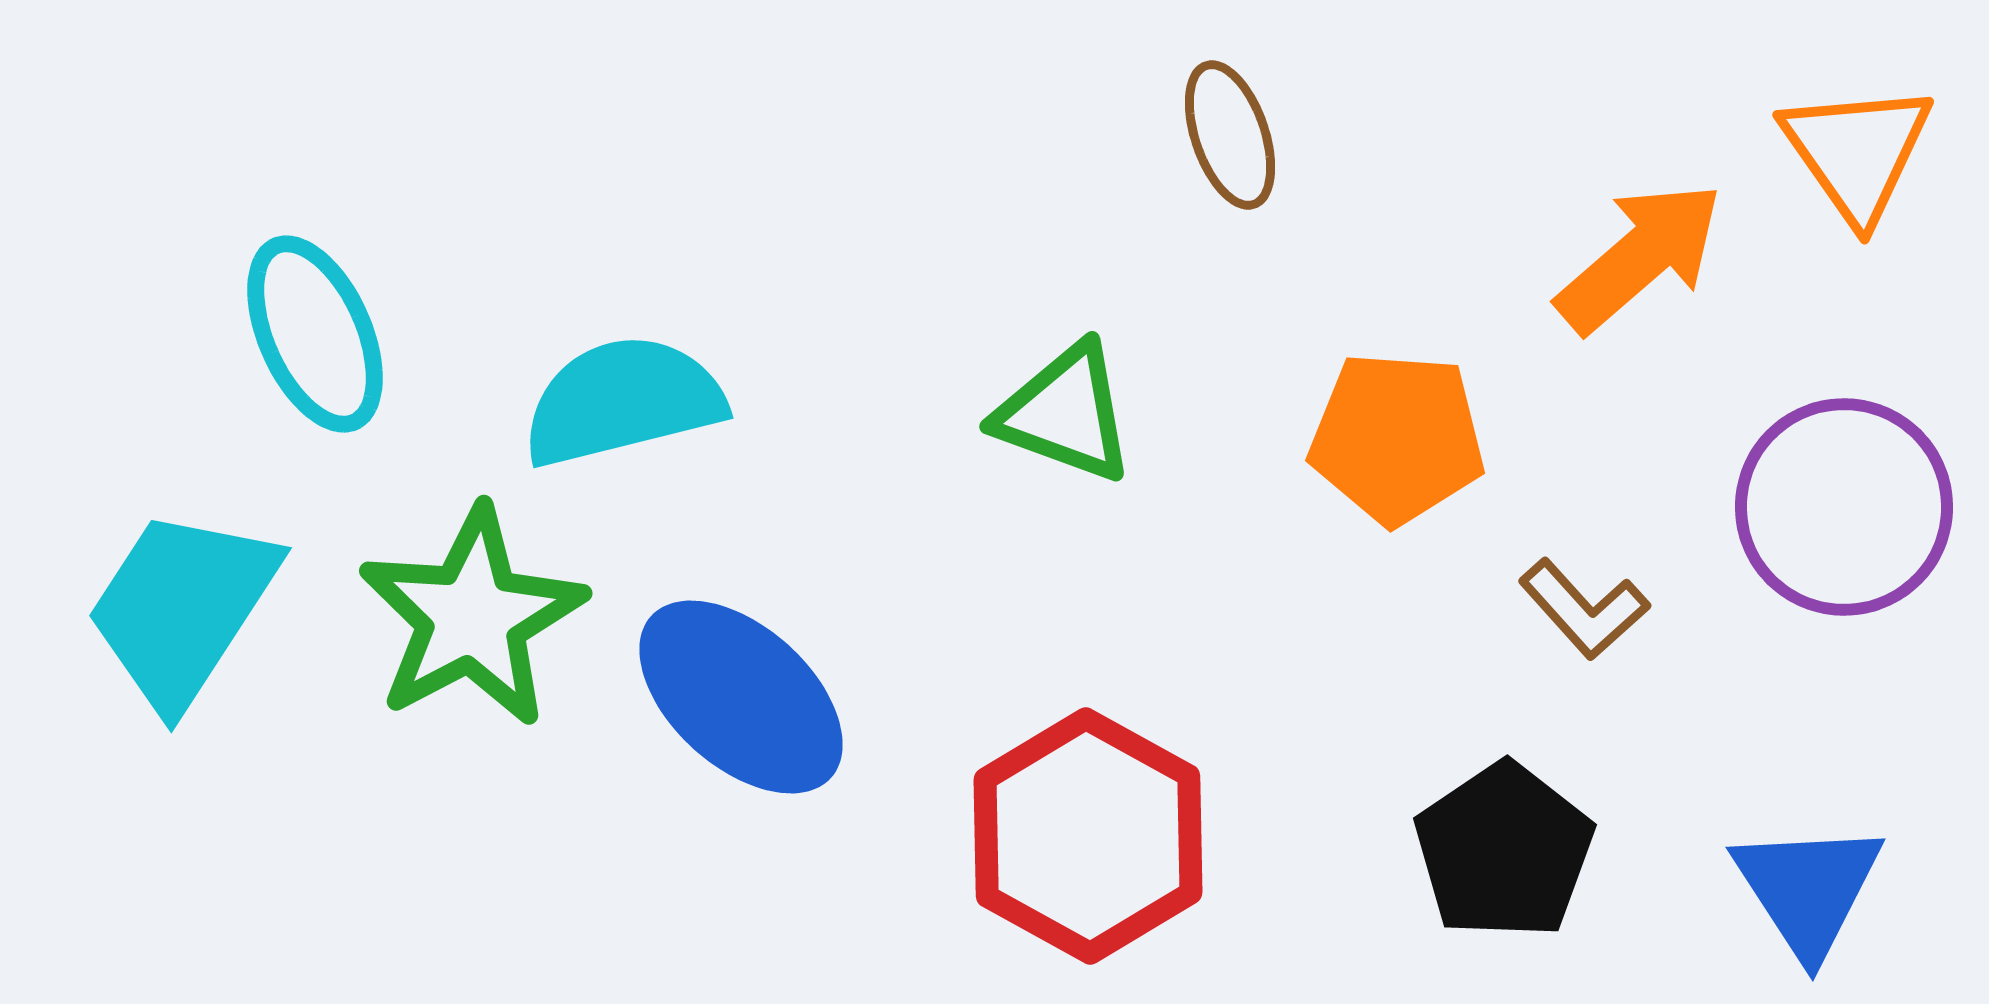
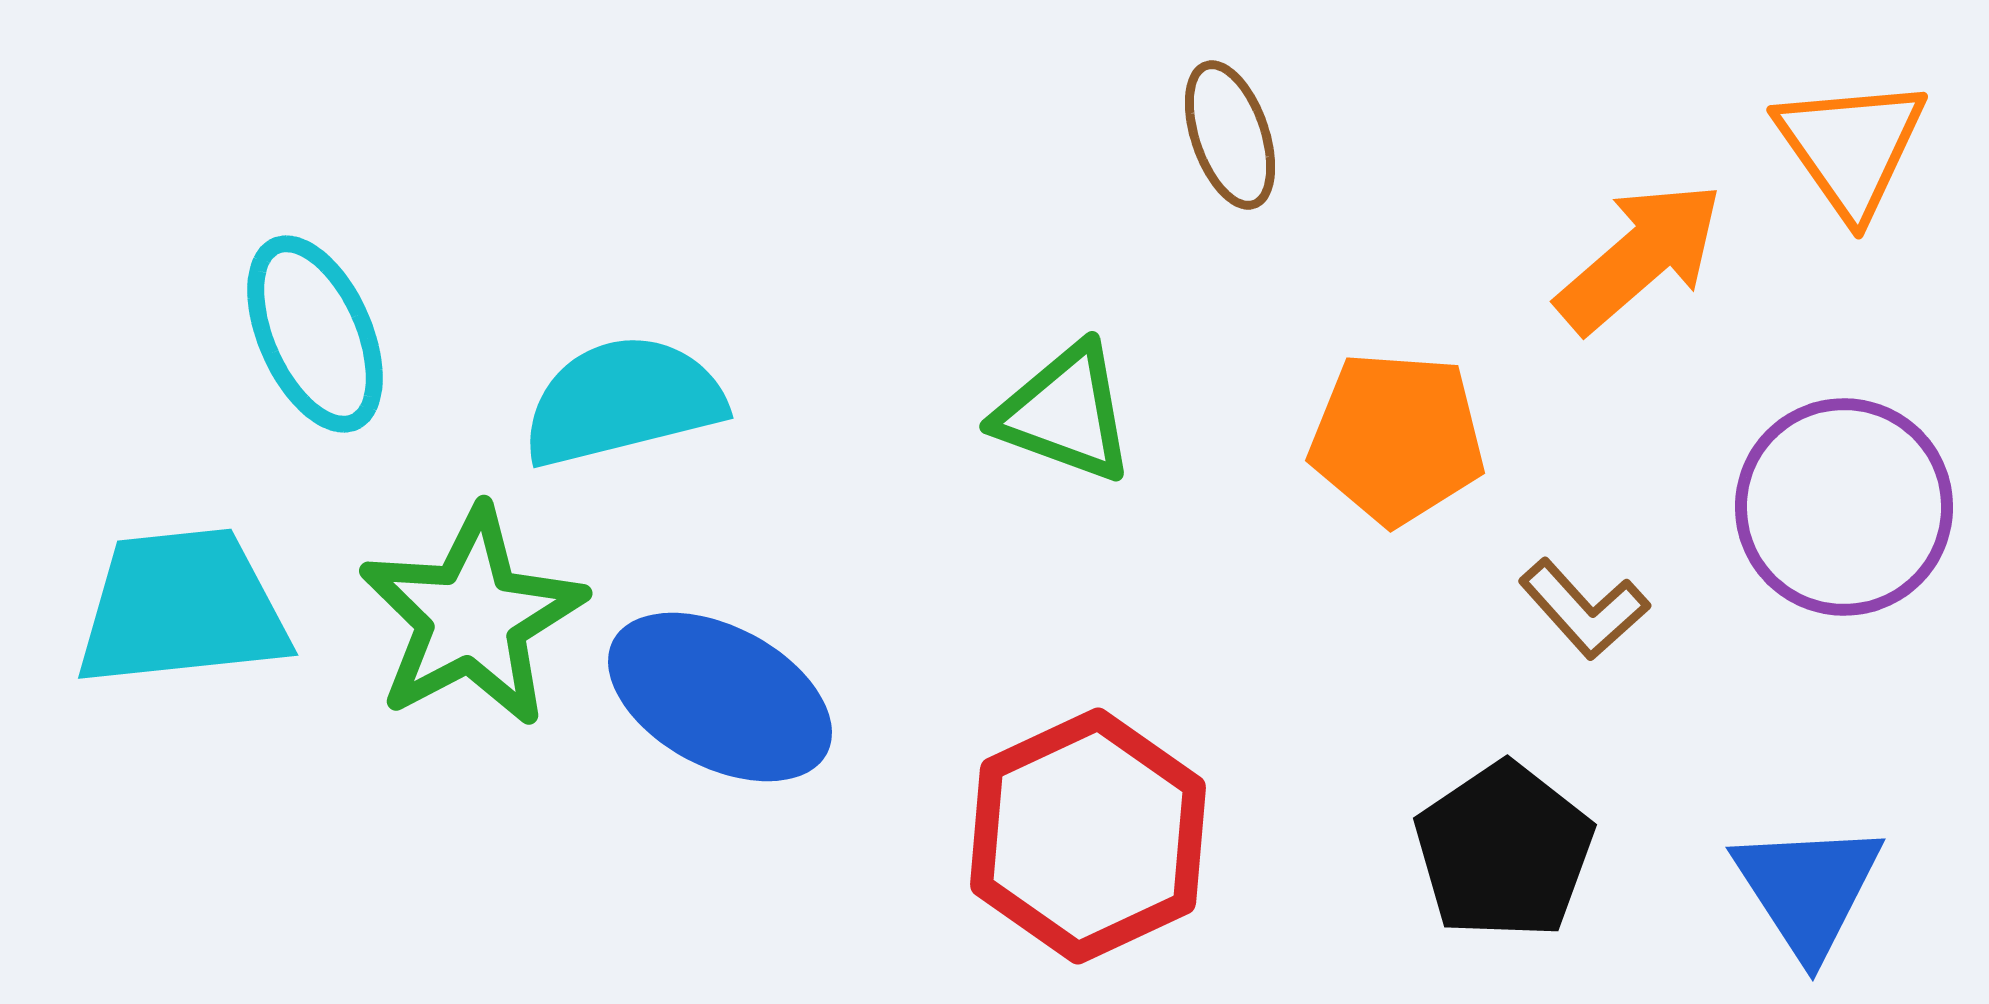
orange triangle: moved 6 px left, 5 px up
cyan trapezoid: rotated 51 degrees clockwise
blue ellipse: moved 21 px left; rotated 14 degrees counterclockwise
red hexagon: rotated 6 degrees clockwise
